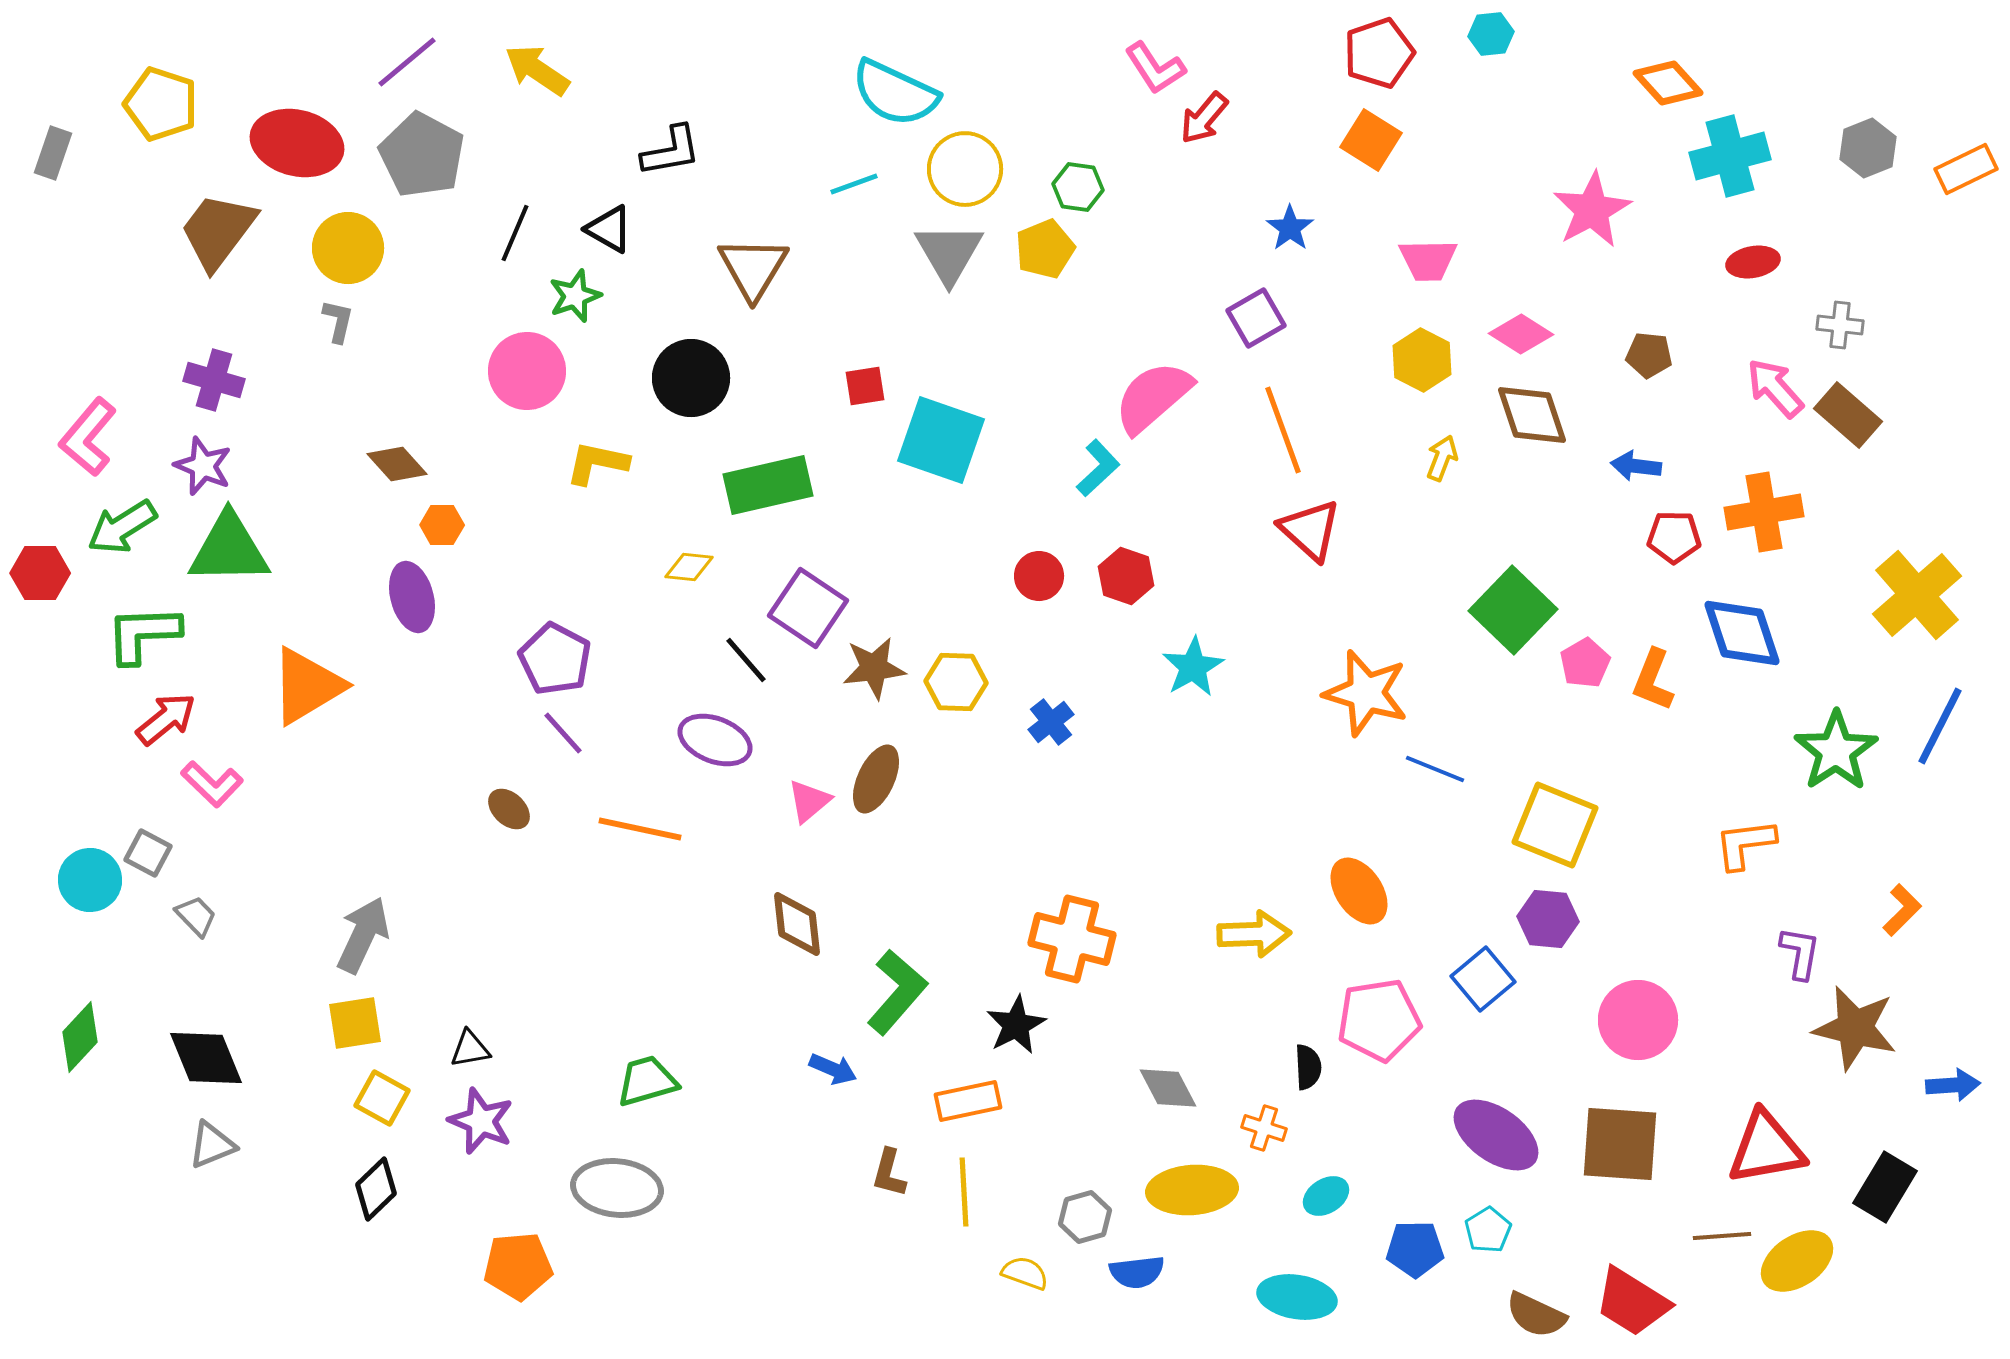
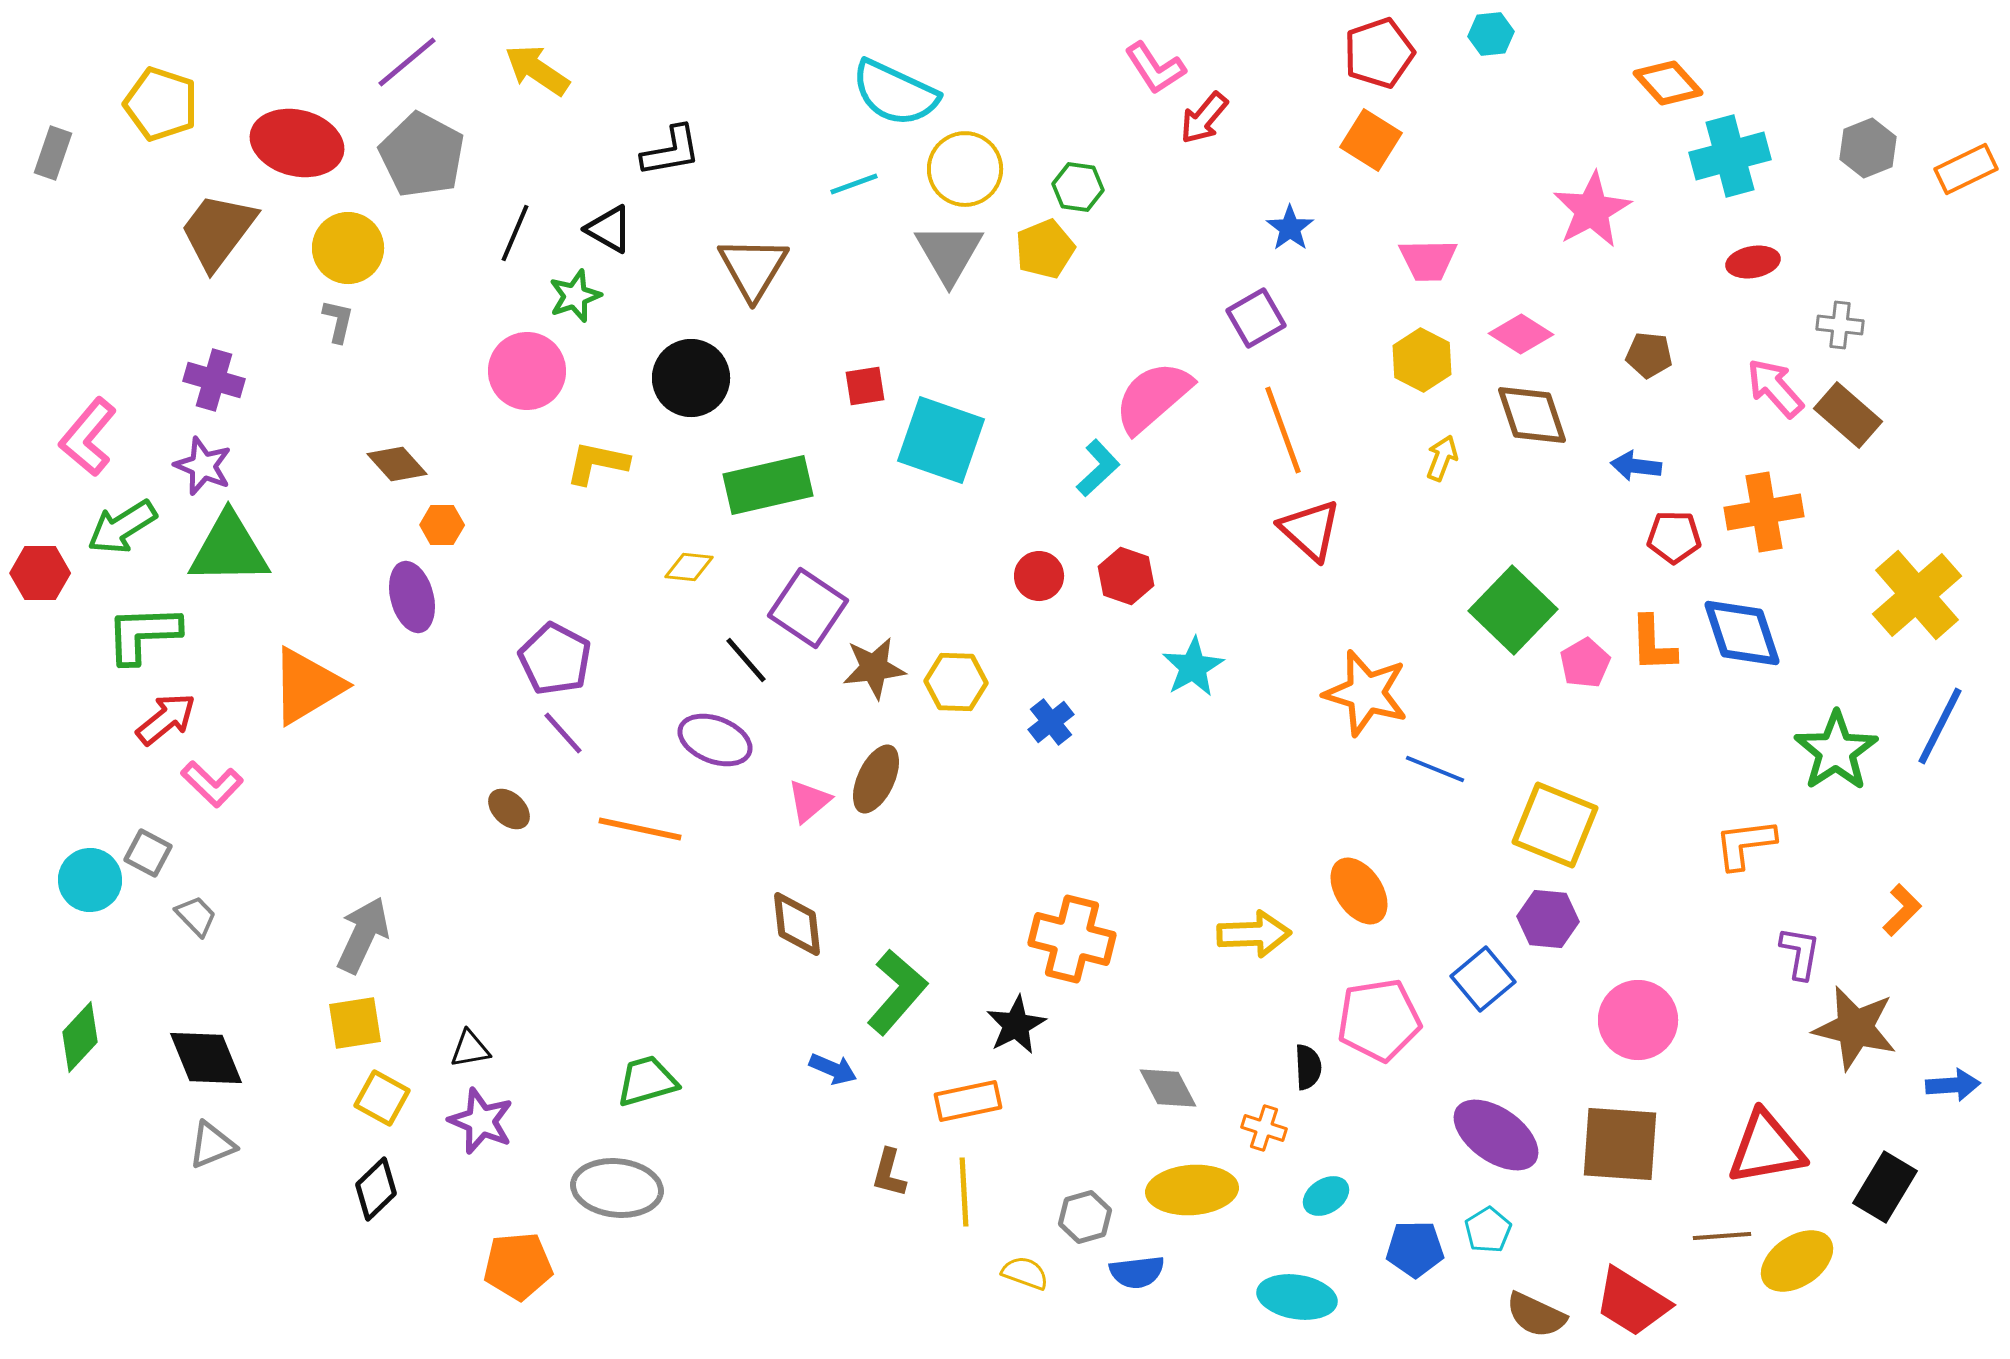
orange L-shape at (1653, 680): moved 36 px up; rotated 24 degrees counterclockwise
